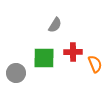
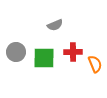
gray semicircle: rotated 35 degrees clockwise
gray circle: moved 21 px up
